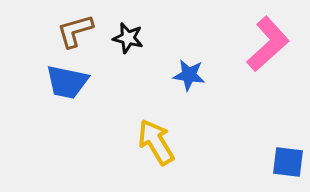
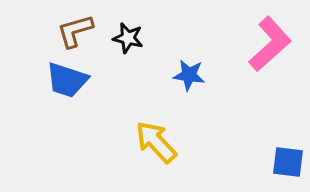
pink L-shape: moved 2 px right
blue trapezoid: moved 2 px up; rotated 6 degrees clockwise
yellow arrow: rotated 12 degrees counterclockwise
